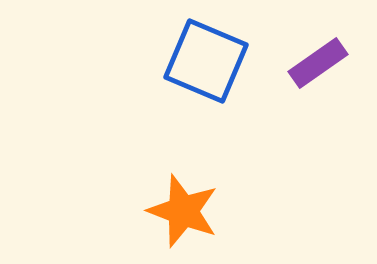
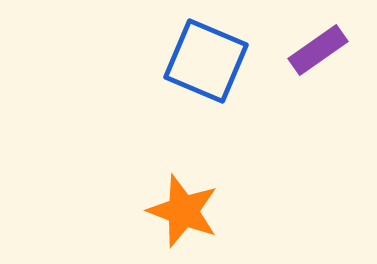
purple rectangle: moved 13 px up
